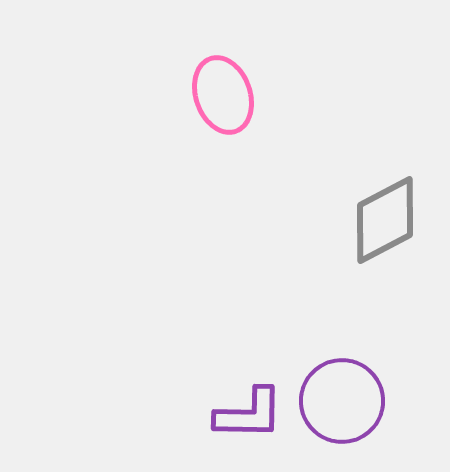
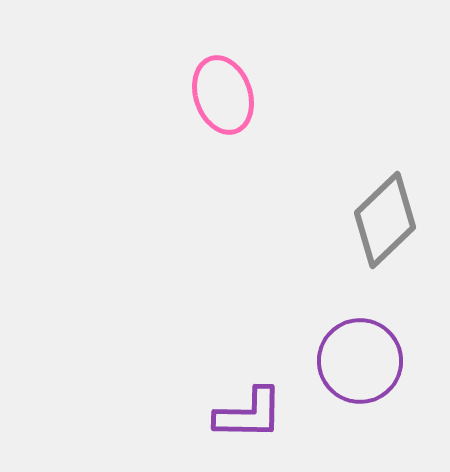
gray diamond: rotated 16 degrees counterclockwise
purple circle: moved 18 px right, 40 px up
